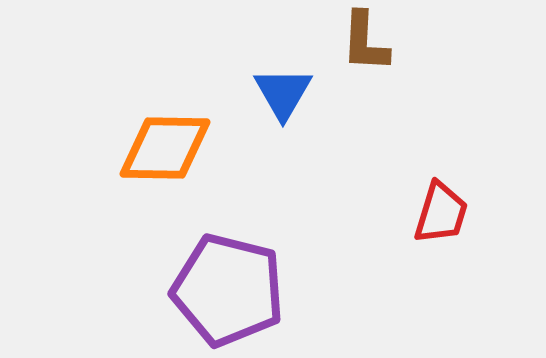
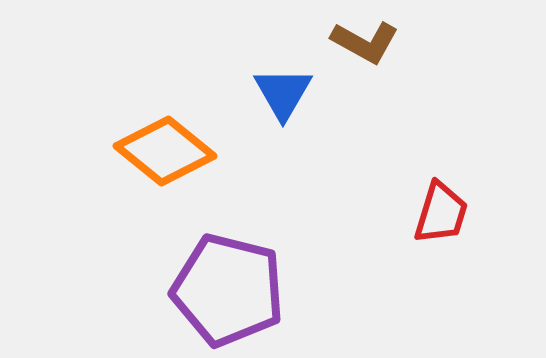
brown L-shape: rotated 64 degrees counterclockwise
orange diamond: moved 3 px down; rotated 38 degrees clockwise
